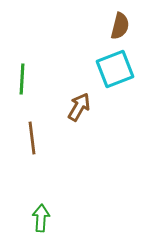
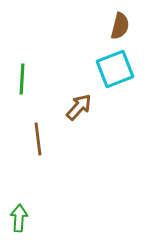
brown arrow: rotated 12 degrees clockwise
brown line: moved 6 px right, 1 px down
green arrow: moved 22 px left
